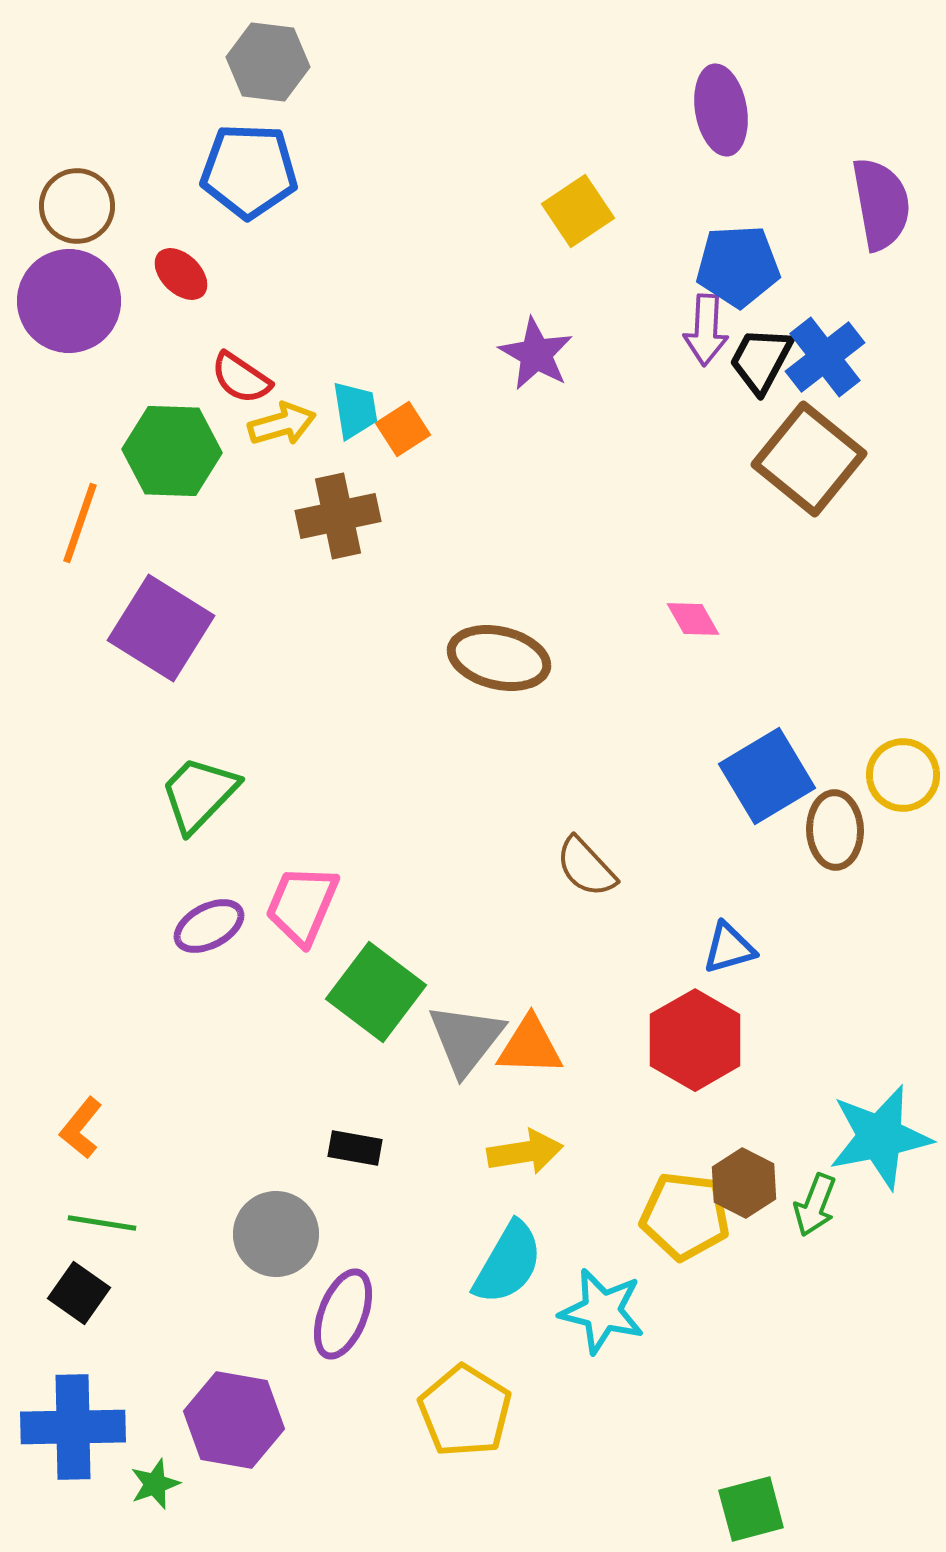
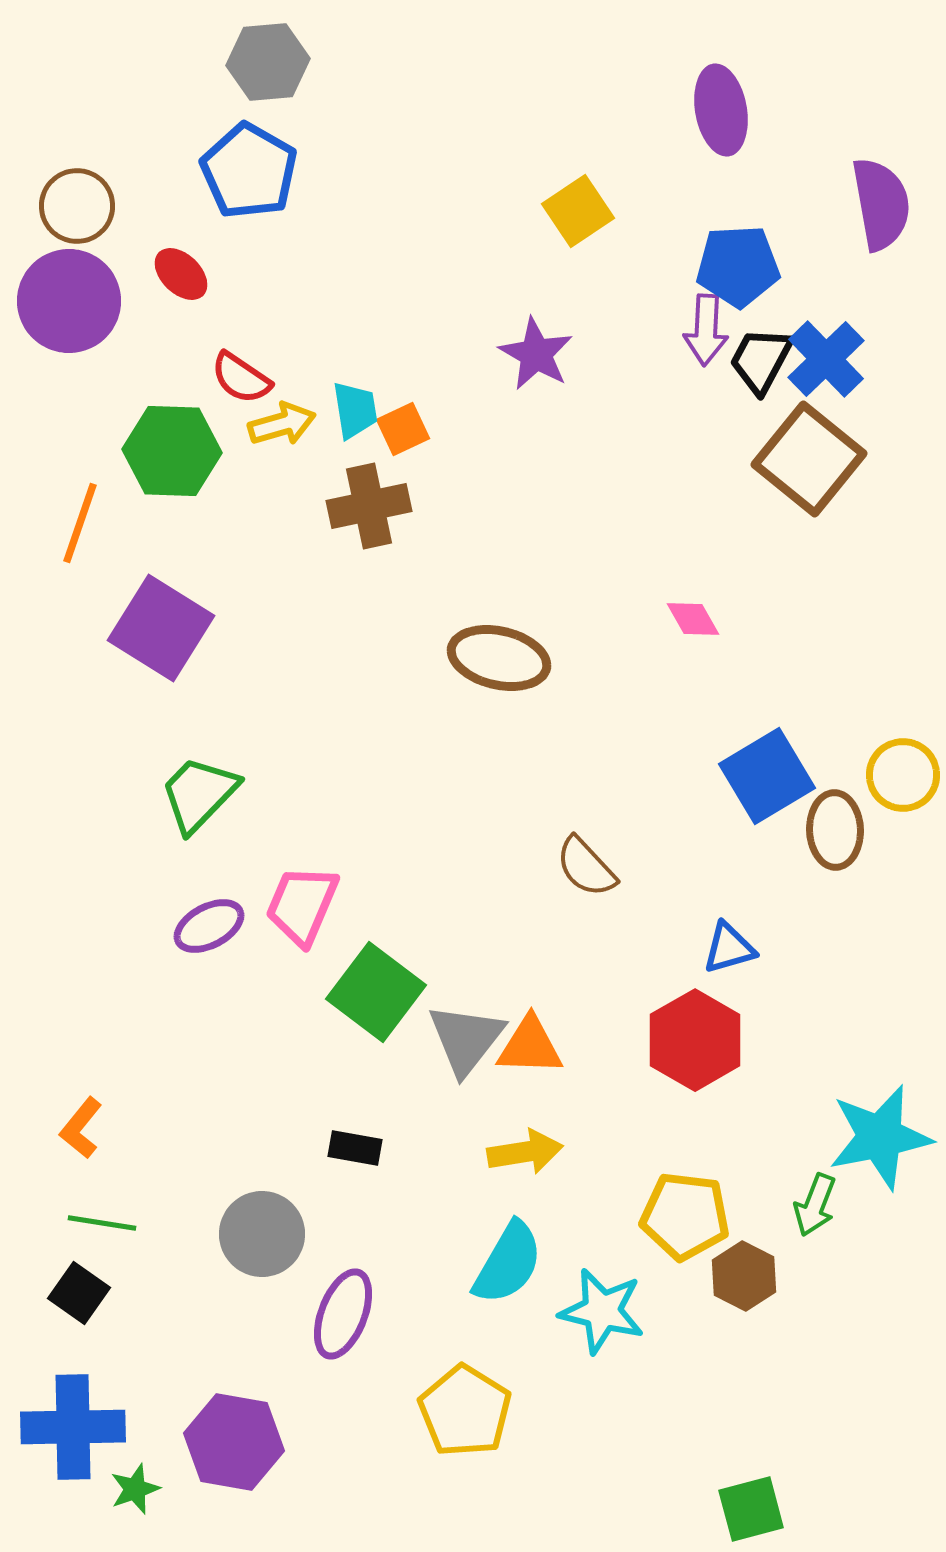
gray hexagon at (268, 62): rotated 12 degrees counterclockwise
blue pentagon at (249, 171): rotated 28 degrees clockwise
blue cross at (825, 357): moved 1 px right, 2 px down; rotated 6 degrees counterclockwise
orange square at (403, 429): rotated 8 degrees clockwise
brown cross at (338, 516): moved 31 px right, 10 px up
brown hexagon at (744, 1183): moved 93 px down
gray circle at (276, 1234): moved 14 px left
purple hexagon at (234, 1420): moved 22 px down
green star at (155, 1484): moved 20 px left, 5 px down
